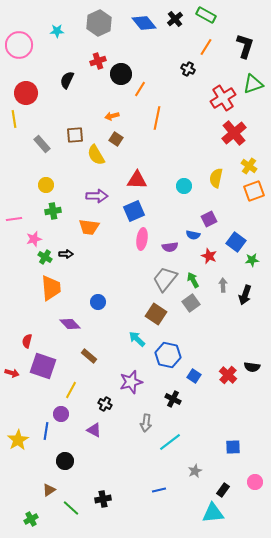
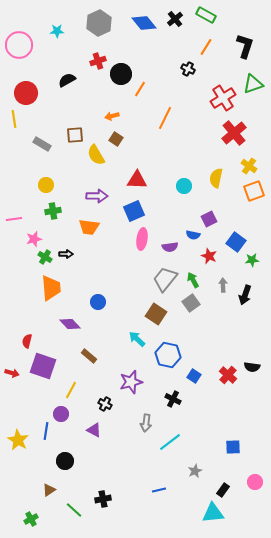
black semicircle at (67, 80): rotated 36 degrees clockwise
orange line at (157, 118): moved 8 px right; rotated 15 degrees clockwise
gray rectangle at (42, 144): rotated 18 degrees counterclockwise
yellow star at (18, 440): rotated 10 degrees counterclockwise
green line at (71, 508): moved 3 px right, 2 px down
